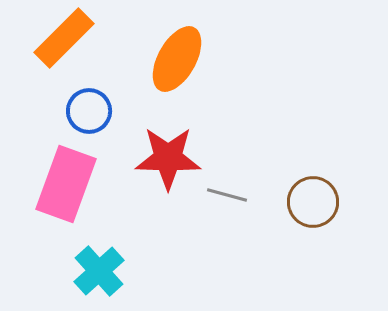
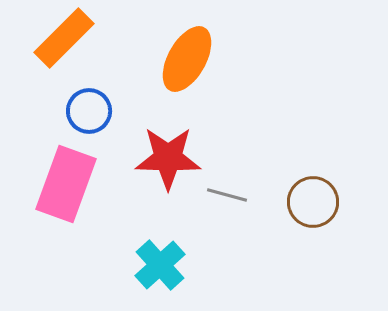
orange ellipse: moved 10 px right
cyan cross: moved 61 px right, 6 px up
